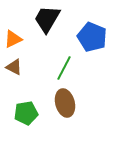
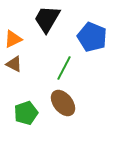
brown triangle: moved 3 px up
brown ellipse: moved 2 px left; rotated 24 degrees counterclockwise
green pentagon: rotated 10 degrees counterclockwise
